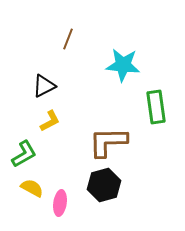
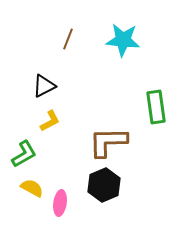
cyan star: moved 25 px up
black hexagon: rotated 8 degrees counterclockwise
